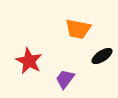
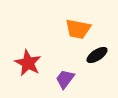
black ellipse: moved 5 px left, 1 px up
red star: moved 1 px left, 2 px down
